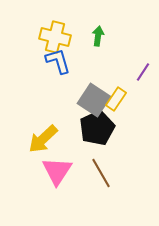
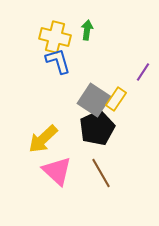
green arrow: moved 11 px left, 6 px up
pink triangle: rotated 20 degrees counterclockwise
